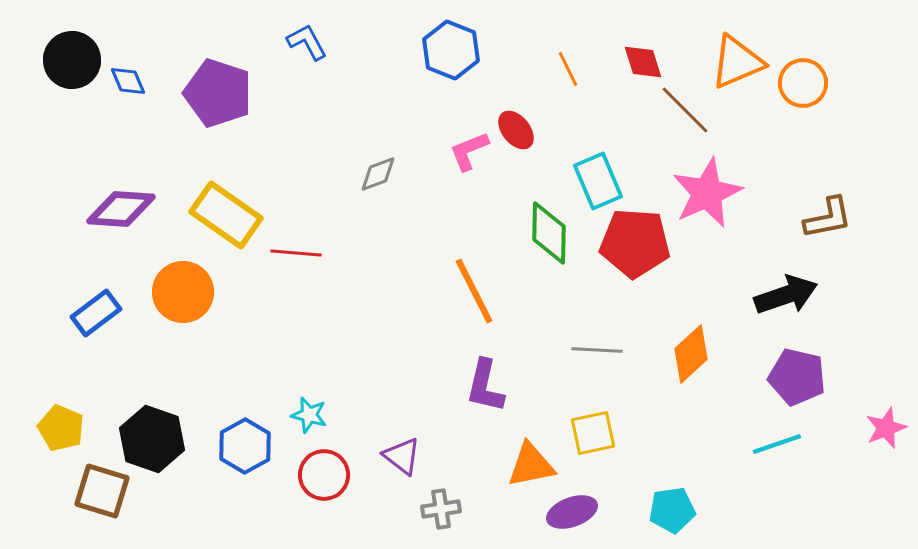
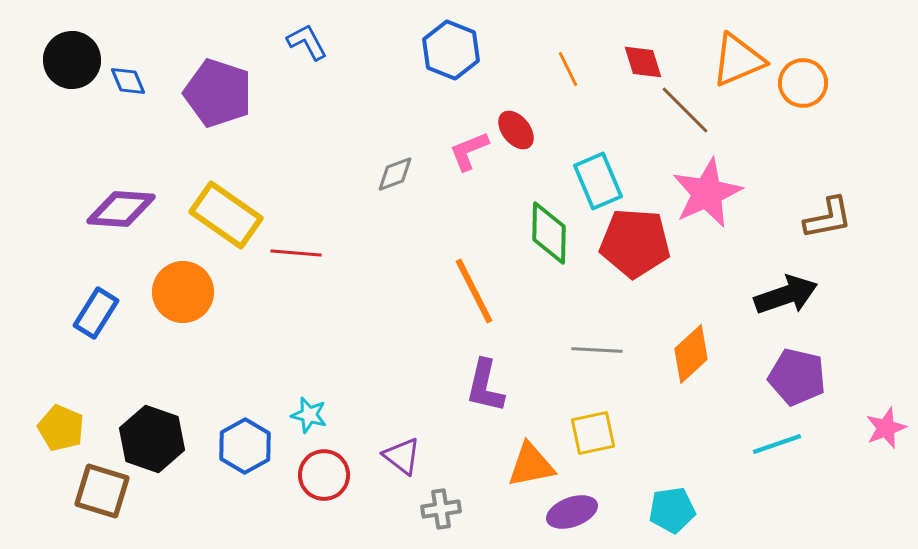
orange triangle at (737, 62): moved 1 px right, 2 px up
gray diamond at (378, 174): moved 17 px right
blue rectangle at (96, 313): rotated 21 degrees counterclockwise
